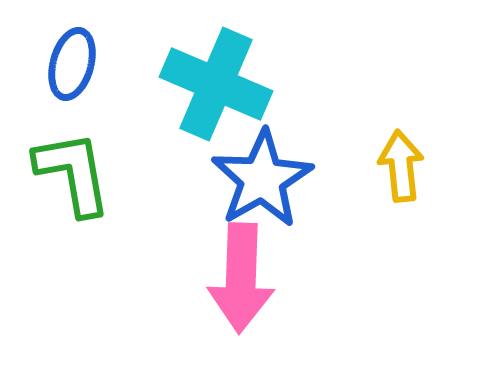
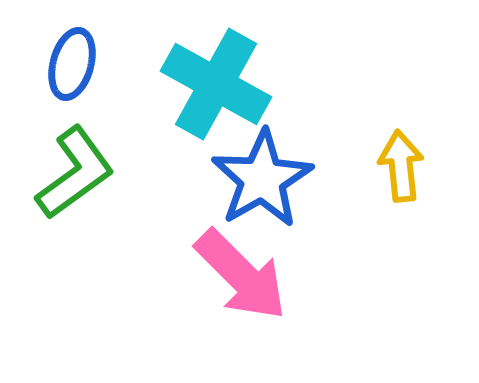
cyan cross: rotated 6 degrees clockwise
green L-shape: moved 2 px right; rotated 64 degrees clockwise
pink arrow: moved 3 px up; rotated 47 degrees counterclockwise
